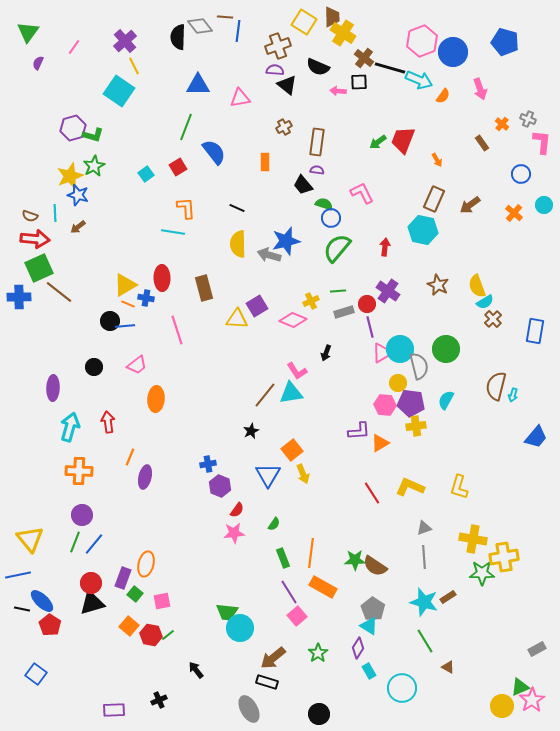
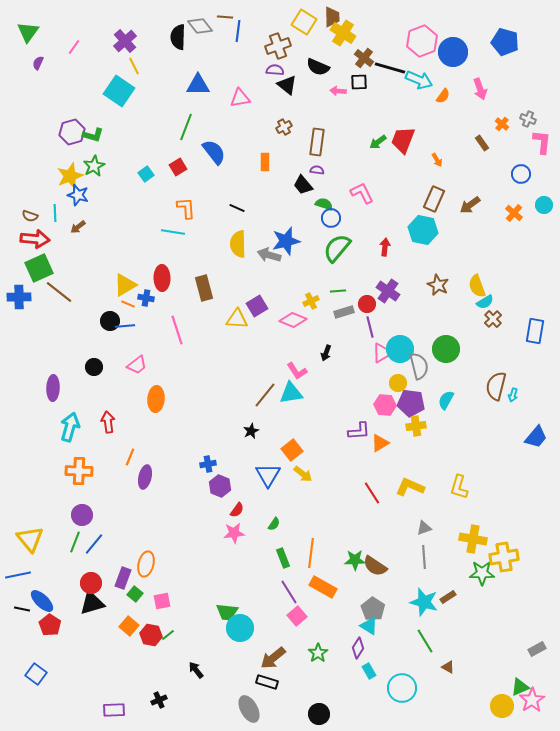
purple hexagon at (73, 128): moved 1 px left, 4 px down
yellow arrow at (303, 474): rotated 30 degrees counterclockwise
